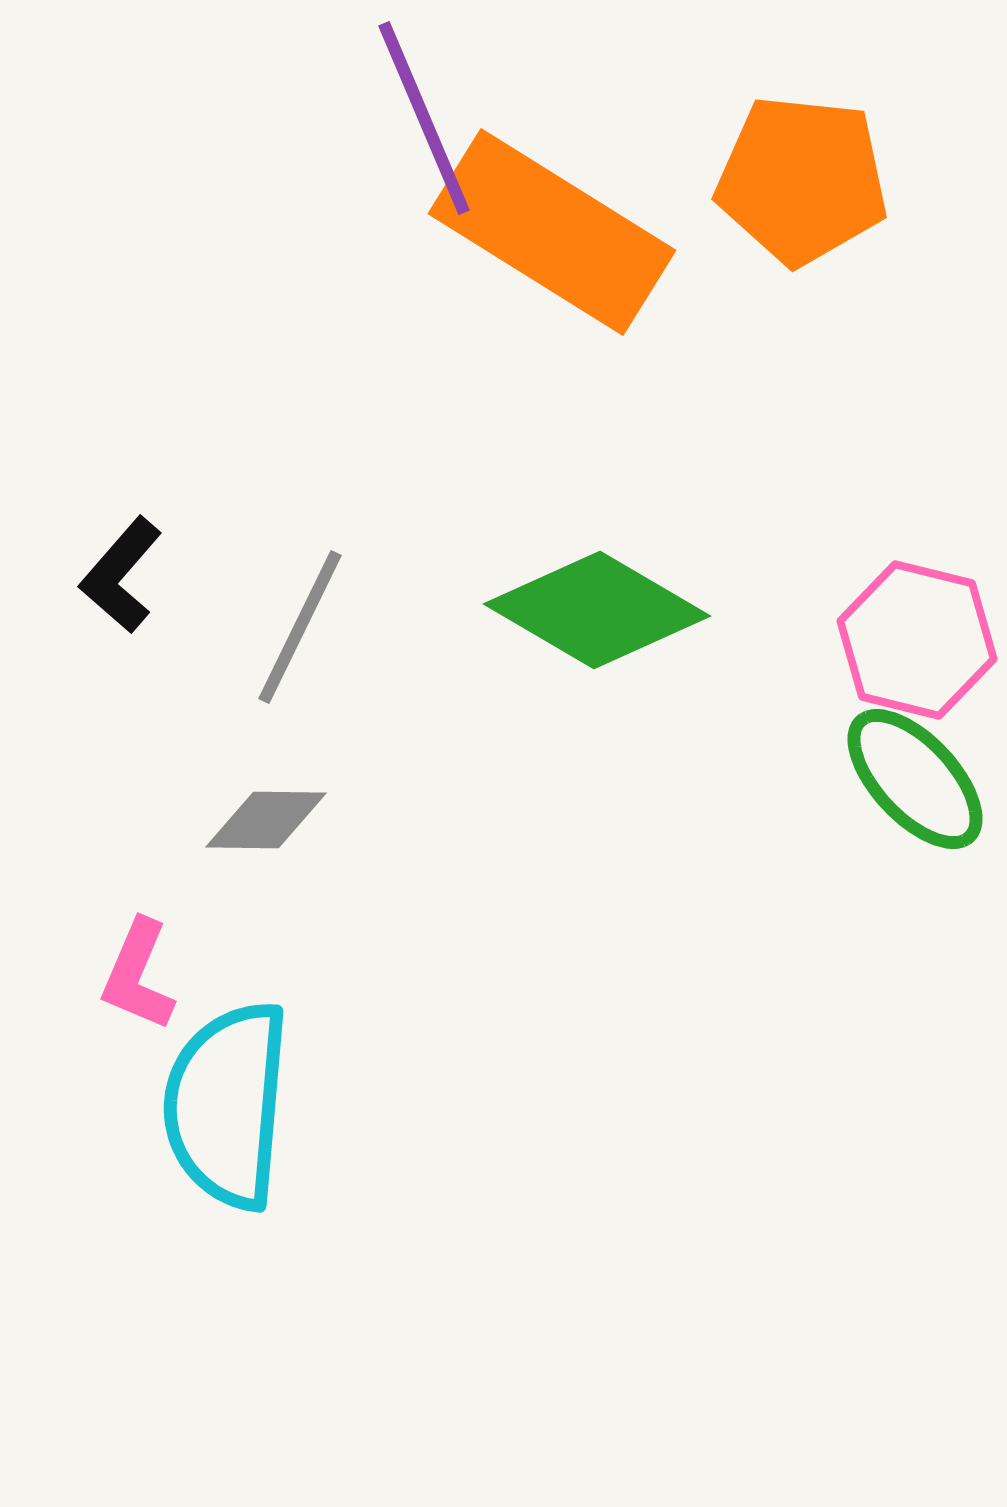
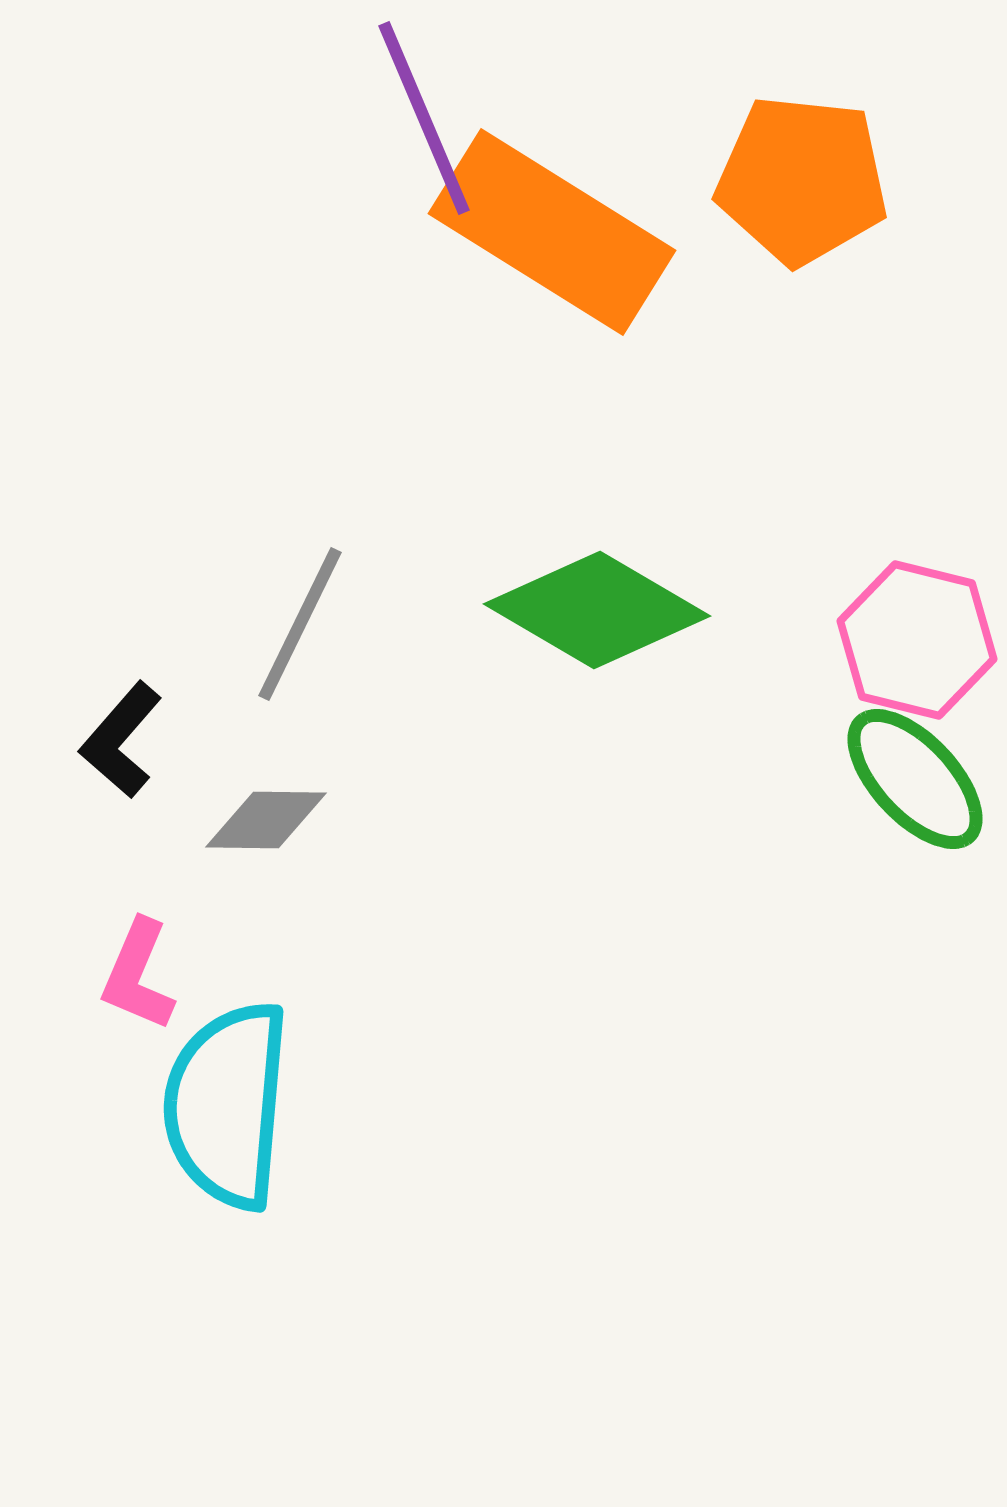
black L-shape: moved 165 px down
gray line: moved 3 px up
